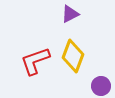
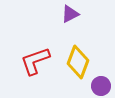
yellow diamond: moved 5 px right, 6 px down
